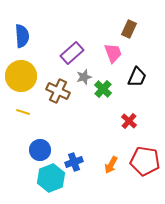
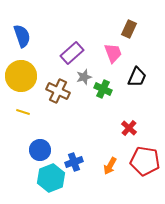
blue semicircle: rotated 15 degrees counterclockwise
green cross: rotated 18 degrees counterclockwise
red cross: moved 7 px down
orange arrow: moved 1 px left, 1 px down
